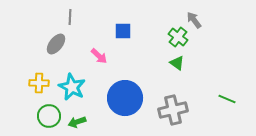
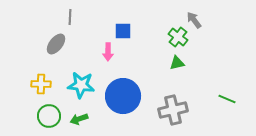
pink arrow: moved 9 px right, 4 px up; rotated 48 degrees clockwise
green triangle: rotated 49 degrees counterclockwise
yellow cross: moved 2 px right, 1 px down
cyan star: moved 9 px right, 2 px up; rotated 20 degrees counterclockwise
blue circle: moved 2 px left, 2 px up
green arrow: moved 2 px right, 3 px up
